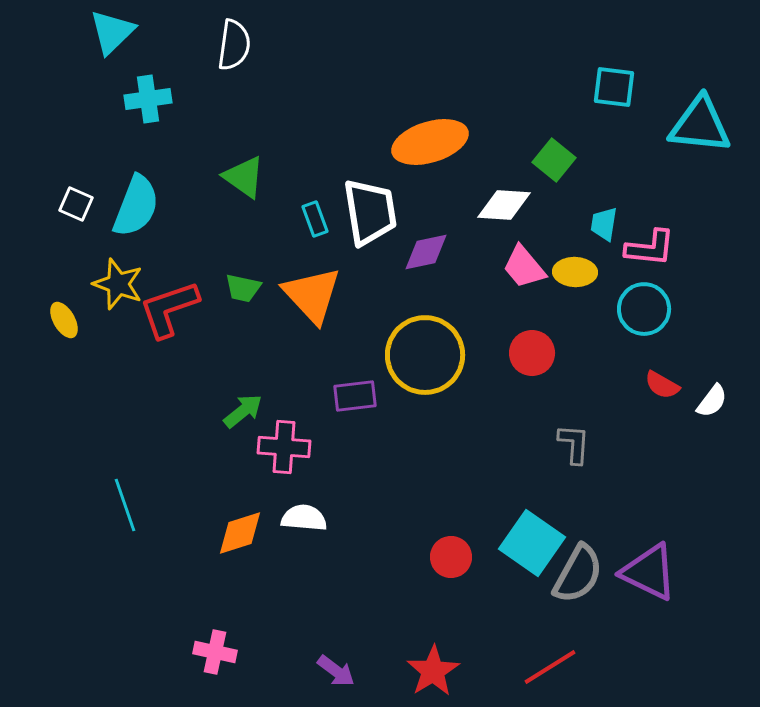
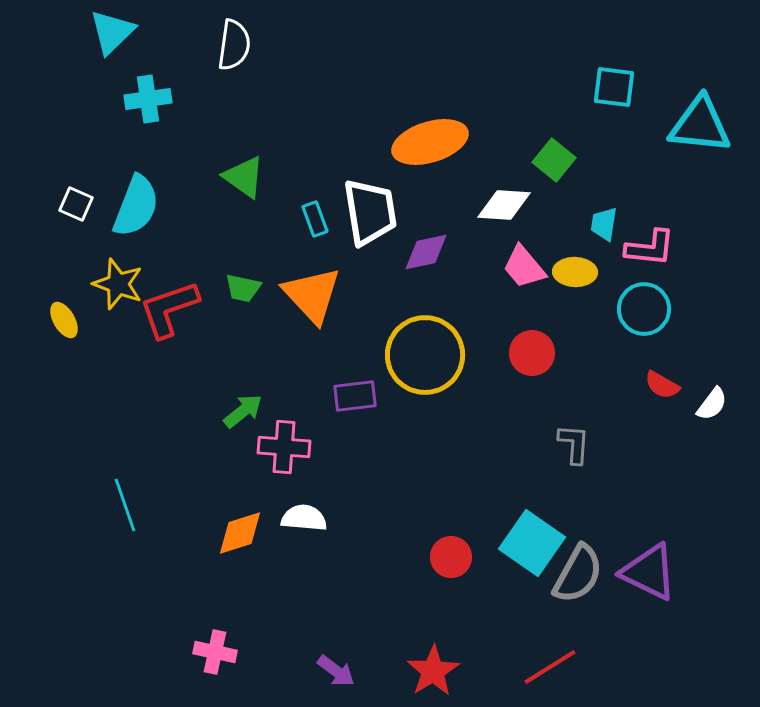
white semicircle at (712, 401): moved 3 px down
